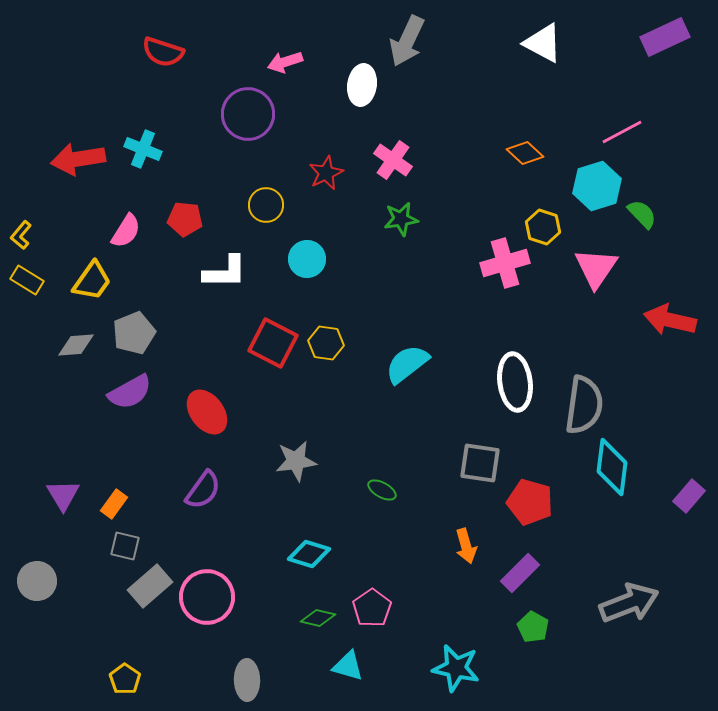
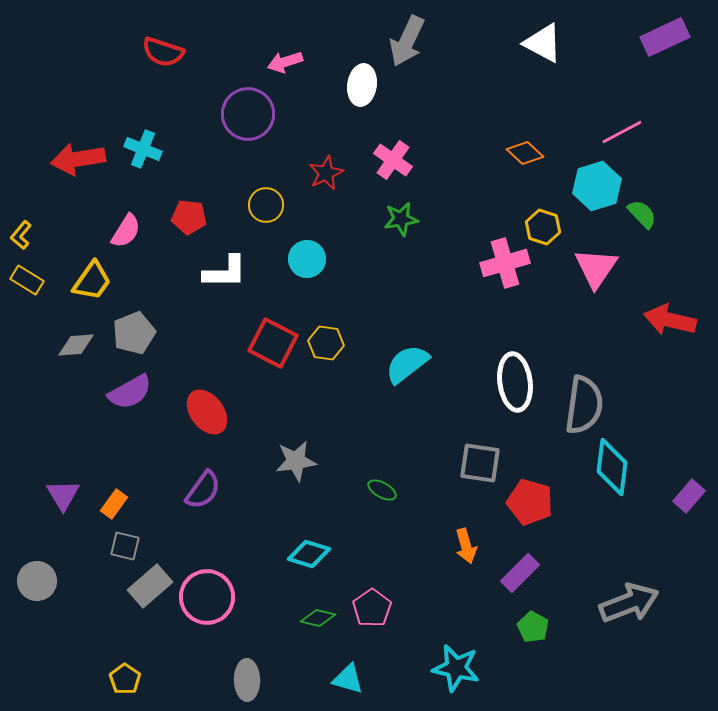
red pentagon at (185, 219): moved 4 px right, 2 px up
cyan triangle at (348, 666): moved 13 px down
